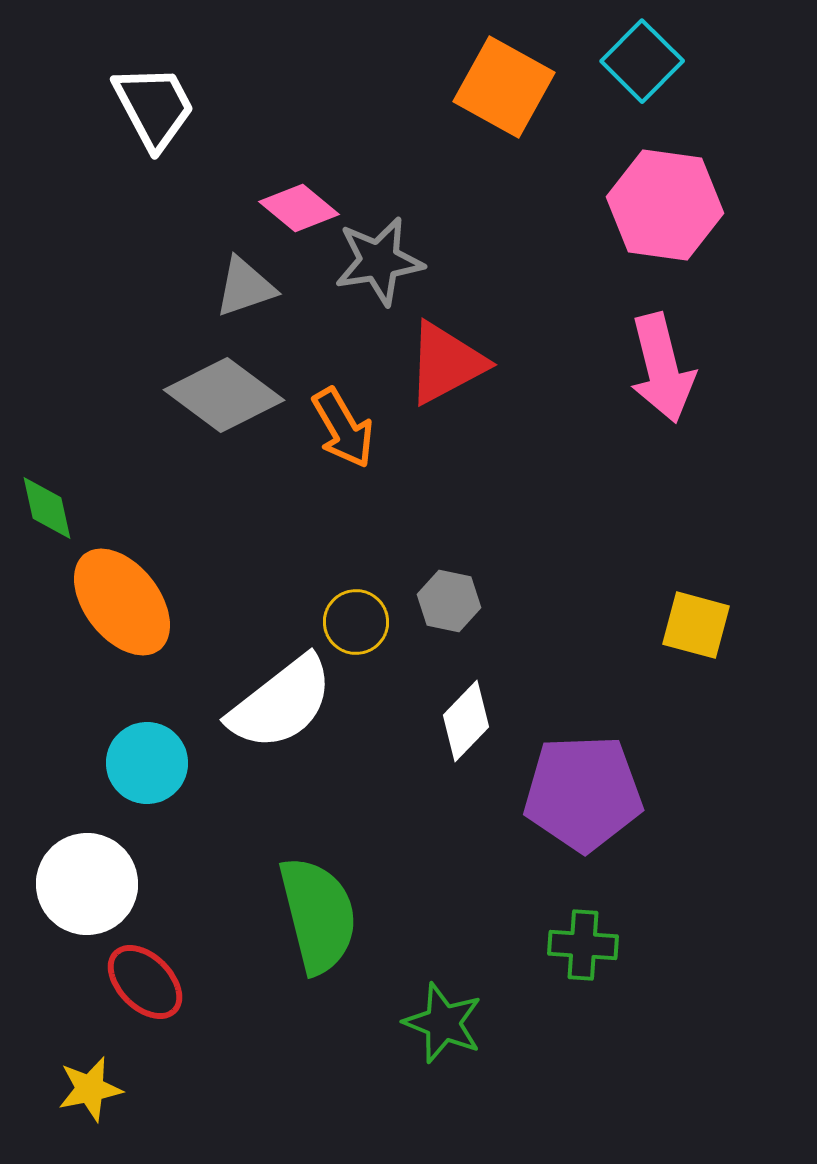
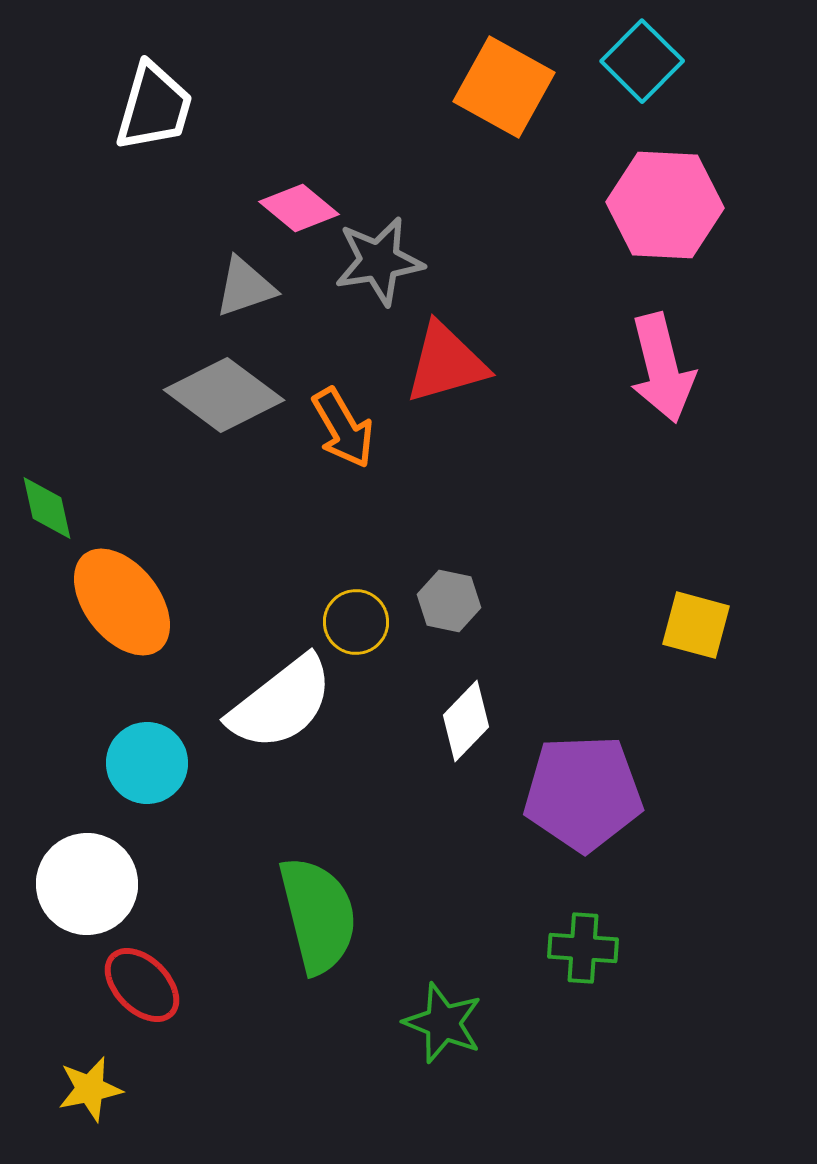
white trapezoid: rotated 44 degrees clockwise
pink hexagon: rotated 5 degrees counterclockwise
red triangle: rotated 12 degrees clockwise
green cross: moved 3 px down
red ellipse: moved 3 px left, 3 px down
